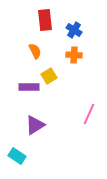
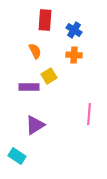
red rectangle: rotated 10 degrees clockwise
pink line: rotated 20 degrees counterclockwise
